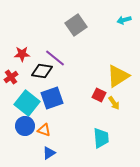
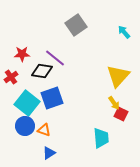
cyan arrow: moved 12 px down; rotated 64 degrees clockwise
yellow triangle: rotated 15 degrees counterclockwise
red square: moved 22 px right, 19 px down
